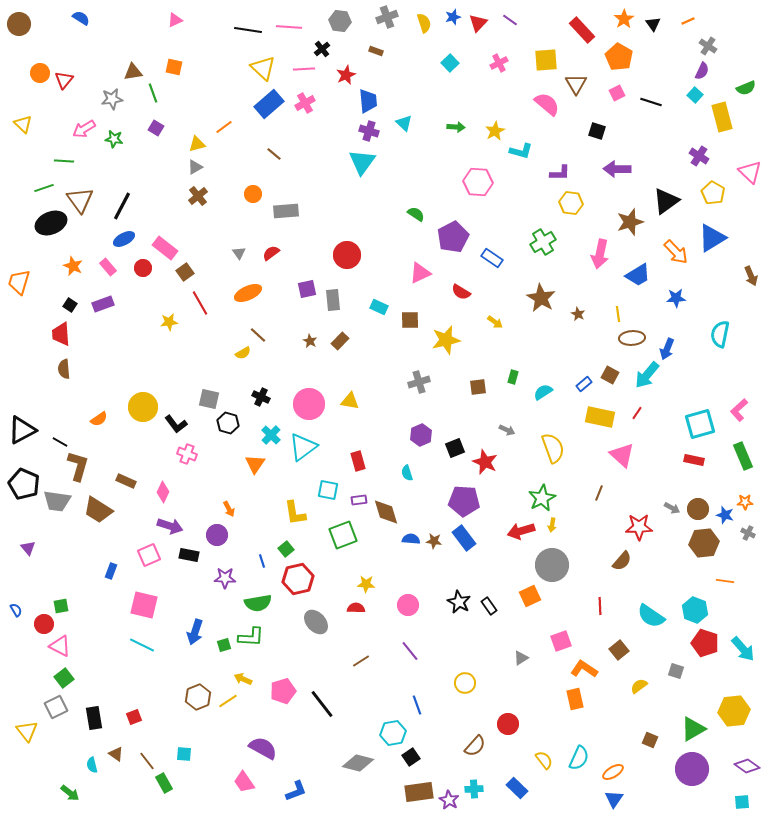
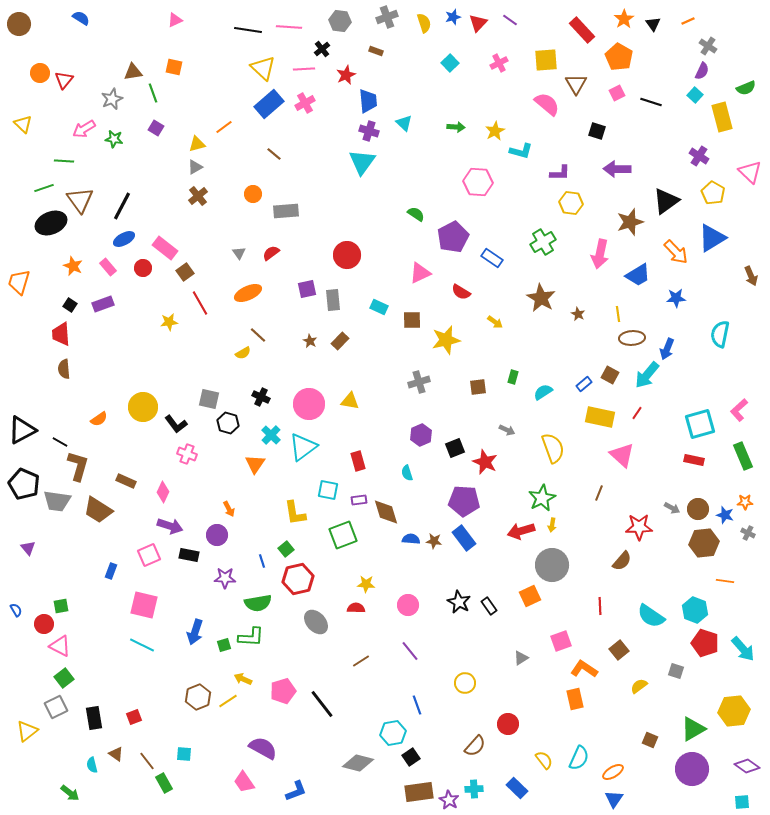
gray star at (112, 99): rotated 15 degrees counterclockwise
brown square at (410, 320): moved 2 px right
yellow triangle at (27, 731): rotated 30 degrees clockwise
